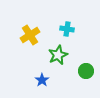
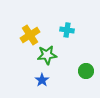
cyan cross: moved 1 px down
green star: moved 11 px left; rotated 18 degrees clockwise
